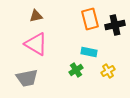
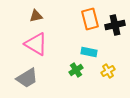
gray trapezoid: rotated 20 degrees counterclockwise
